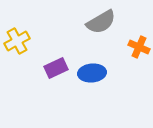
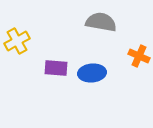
gray semicircle: rotated 140 degrees counterclockwise
orange cross: moved 9 px down
purple rectangle: rotated 30 degrees clockwise
